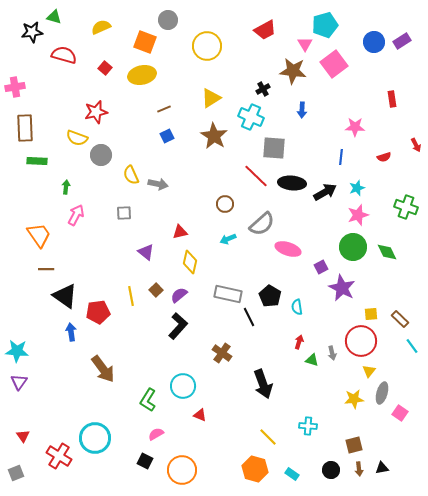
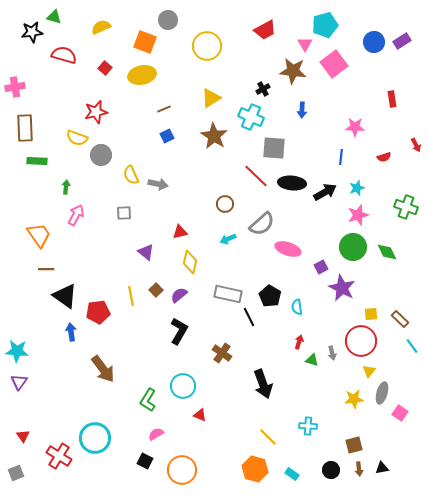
black L-shape at (178, 326): moved 1 px right, 5 px down; rotated 12 degrees counterclockwise
